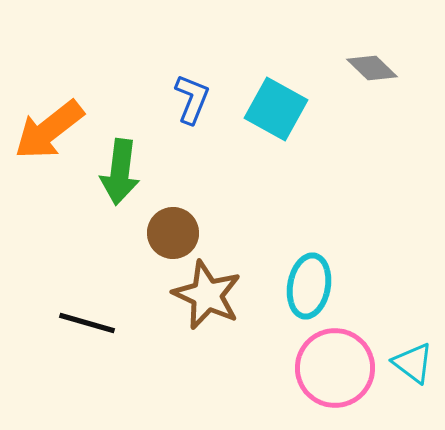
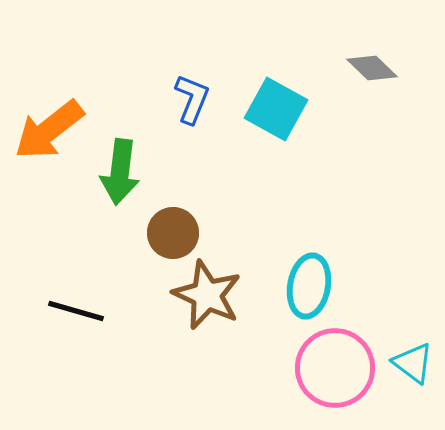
black line: moved 11 px left, 12 px up
